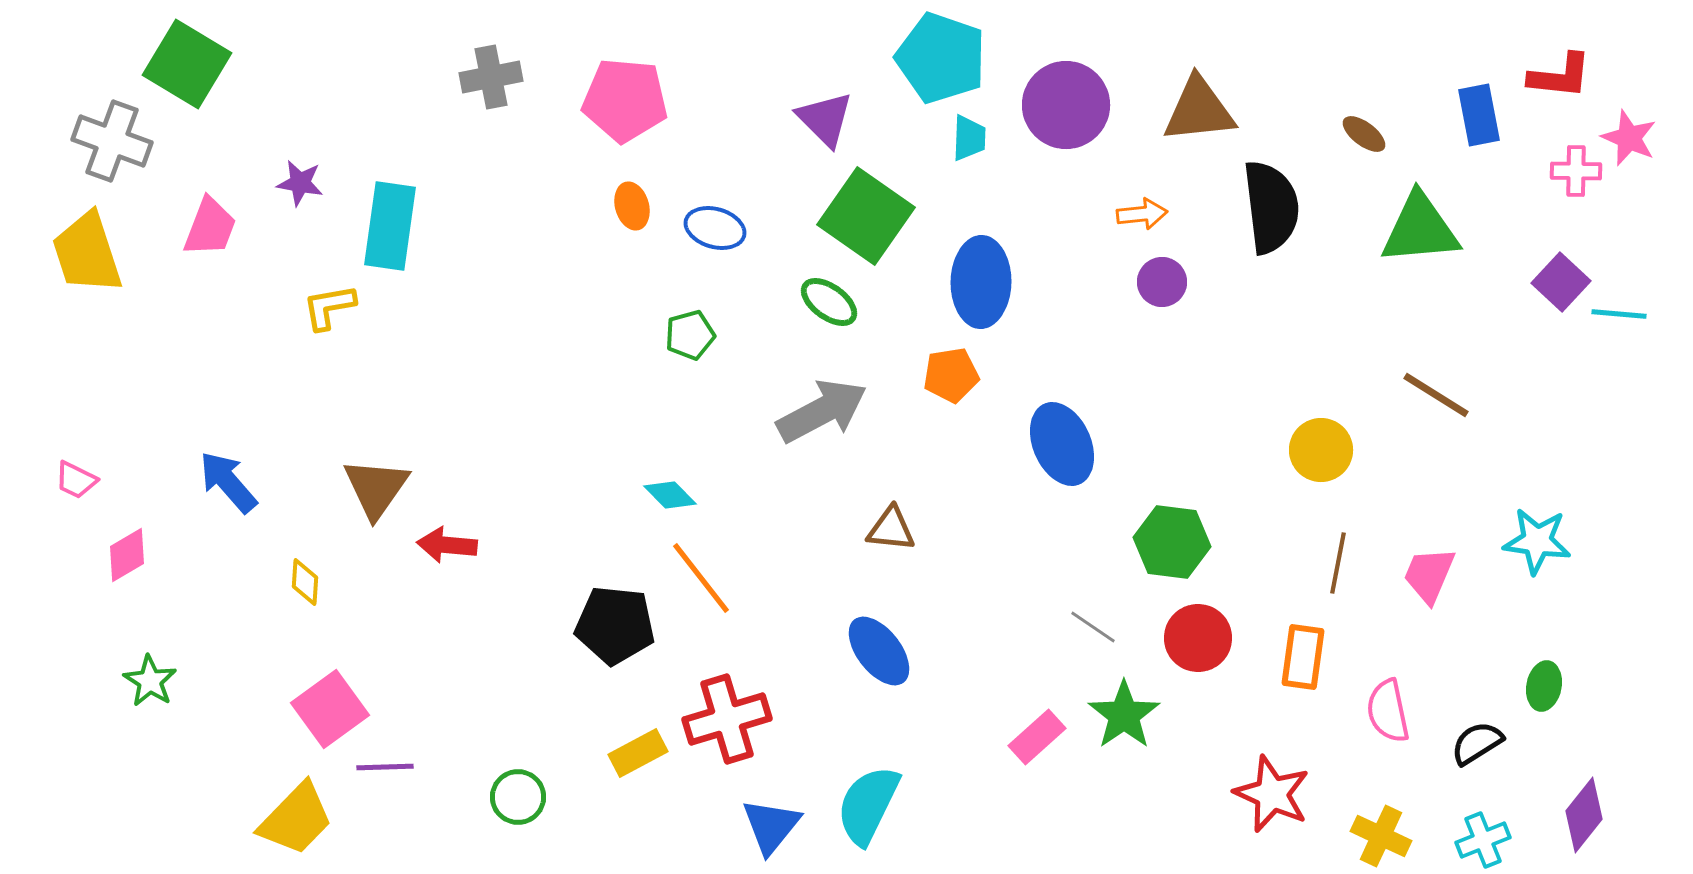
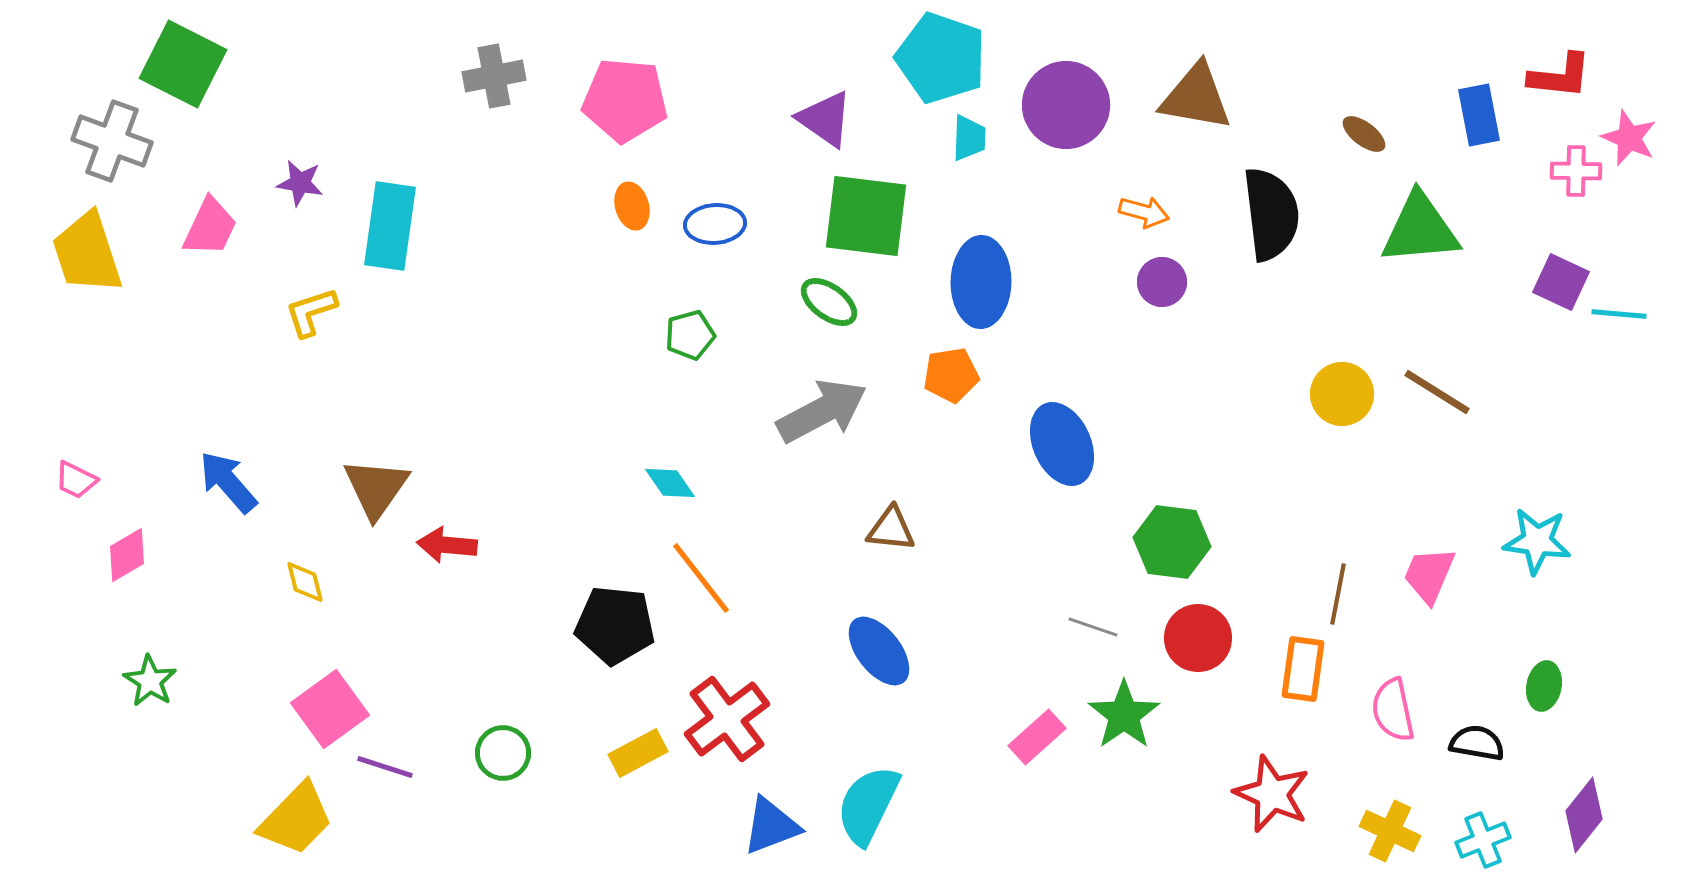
green square at (187, 64): moved 4 px left; rotated 4 degrees counterclockwise
gray cross at (491, 77): moved 3 px right, 1 px up
brown triangle at (1199, 110): moved 3 px left, 13 px up; rotated 16 degrees clockwise
purple triangle at (825, 119): rotated 10 degrees counterclockwise
black semicircle at (1271, 207): moved 7 px down
orange arrow at (1142, 214): moved 2 px right, 2 px up; rotated 21 degrees clockwise
green square at (866, 216): rotated 28 degrees counterclockwise
pink trapezoid at (210, 227): rotated 4 degrees clockwise
blue ellipse at (715, 228): moved 4 px up; rotated 20 degrees counterclockwise
purple square at (1561, 282): rotated 18 degrees counterclockwise
yellow L-shape at (329, 307): moved 18 px left, 5 px down; rotated 8 degrees counterclockwise
brown line at (1436, 395): moved 1 px right, 3 px up
yellow circle at (1321, 450): moved 21 px right, 56 px up
cyan diamond at (670, 495): moved 12 px up; rotated 10 degrees clockwise
brown line at (1338, 563): moved 31 px down
yellow diamond at (305, 582): rotated 18 degrees counterclockwise
gray line at (1093, 627): rotated 15 degrees counterclockwise
orange rectangle at (1303, 657): moved 12 px down
pink semicircle at (1388, 711): moved 5 px right, 1 px up
red cross at (727, 719): rotated 20 degrees counterclockwise
black semicircle at (1477, 743): rotated 42 degrees clockwise
purple line at (385, 767): rotated 20 degrees clockwise
green circle at (518, 797): moved 15 px left, 44 px up
blue triangle at (771, 826): rotated 30 degrees clockwise
yellow cross at (1381, 836): moved 9 px right, 5 px up
